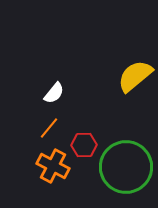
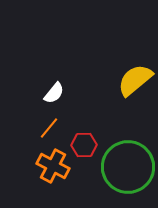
yellow semicircle: moved 4 px down
green circle: moved 2 px right
